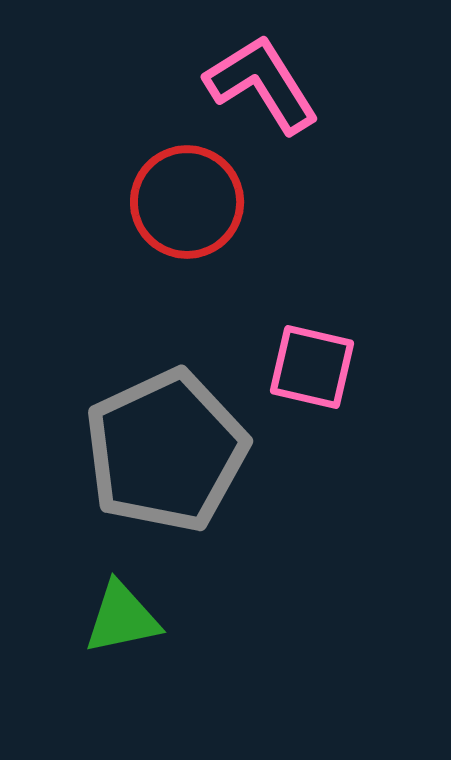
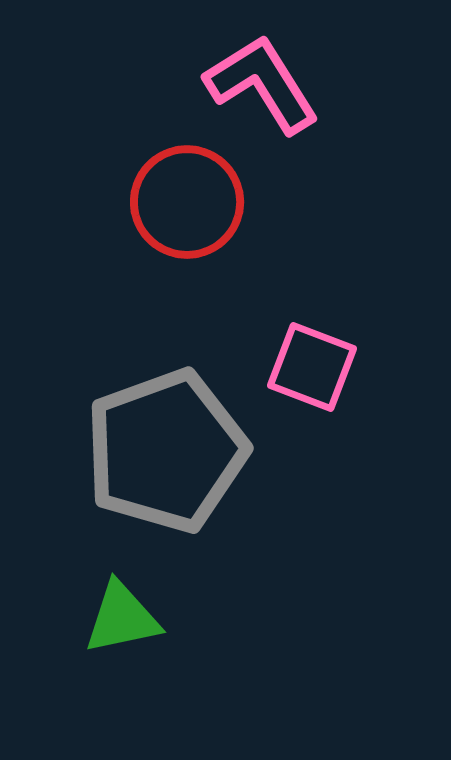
pink square: rotated 8 degrees clockwise
gray pentagon: rotated 5 degrees clockwise
